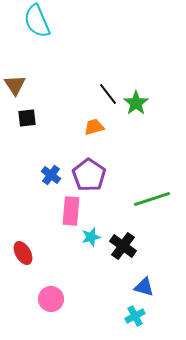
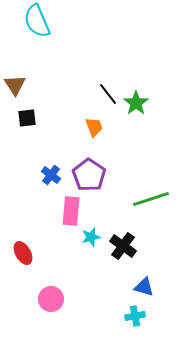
orange trapezoid: rotated 85 degrees clockwise
green line: moved 1 px left
cyan cross: rotated 18 degrees clockwise
